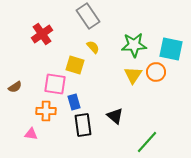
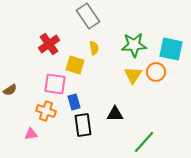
red cross: moved 7 px right, 10 px down
yellow semicircle: moved 1 px right, 1 px down; rotated 32 degrees clockwise
brown semicircle: moved 5 px left, 3 px down
orange cross: rotated 18 degrees clockwise
black triangle: moved 2 px up; rotated 42 degrees counterclockwise
pink triangle: rotated 16 degrees counterclockwise
green line: moved 3 px left
